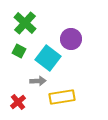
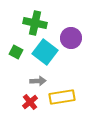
green cross: moved 10 px right; rotated 30 degrees counterclockwise
purple circle: moved 1 px up
green square: moved 3 px left, 1 px down
cyan square: moved 3 px left, 6 px up
red cross: moved 12 px right
